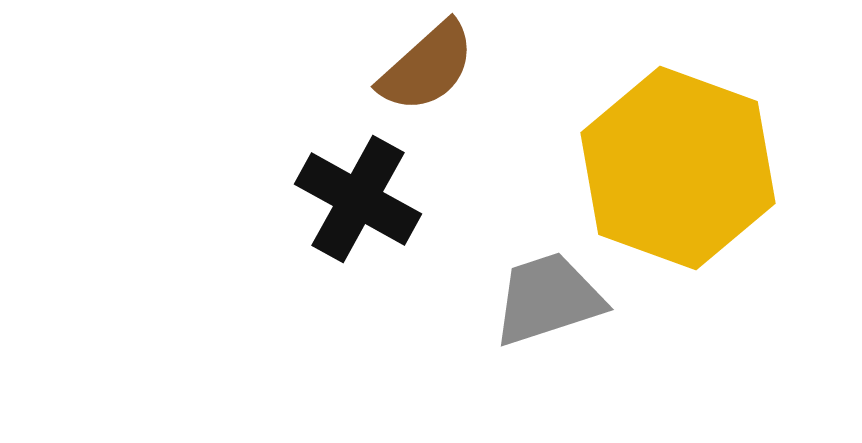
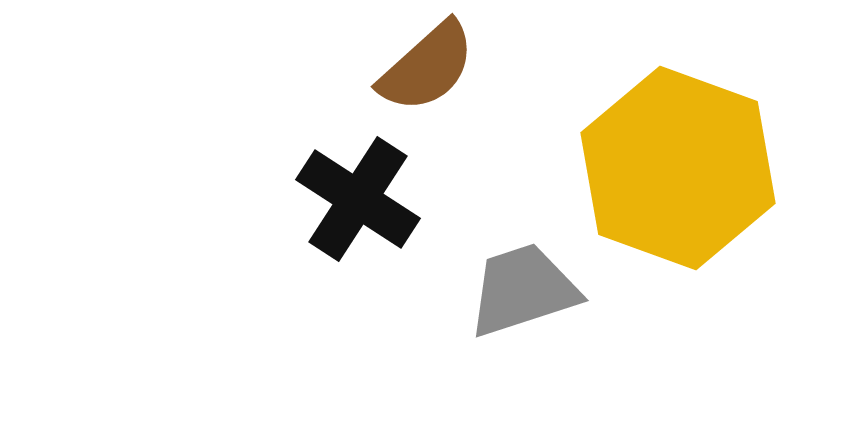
black cross: rotated 4 degrees clockwise
gray trapezoid: moved 25 px left, 9 px up
